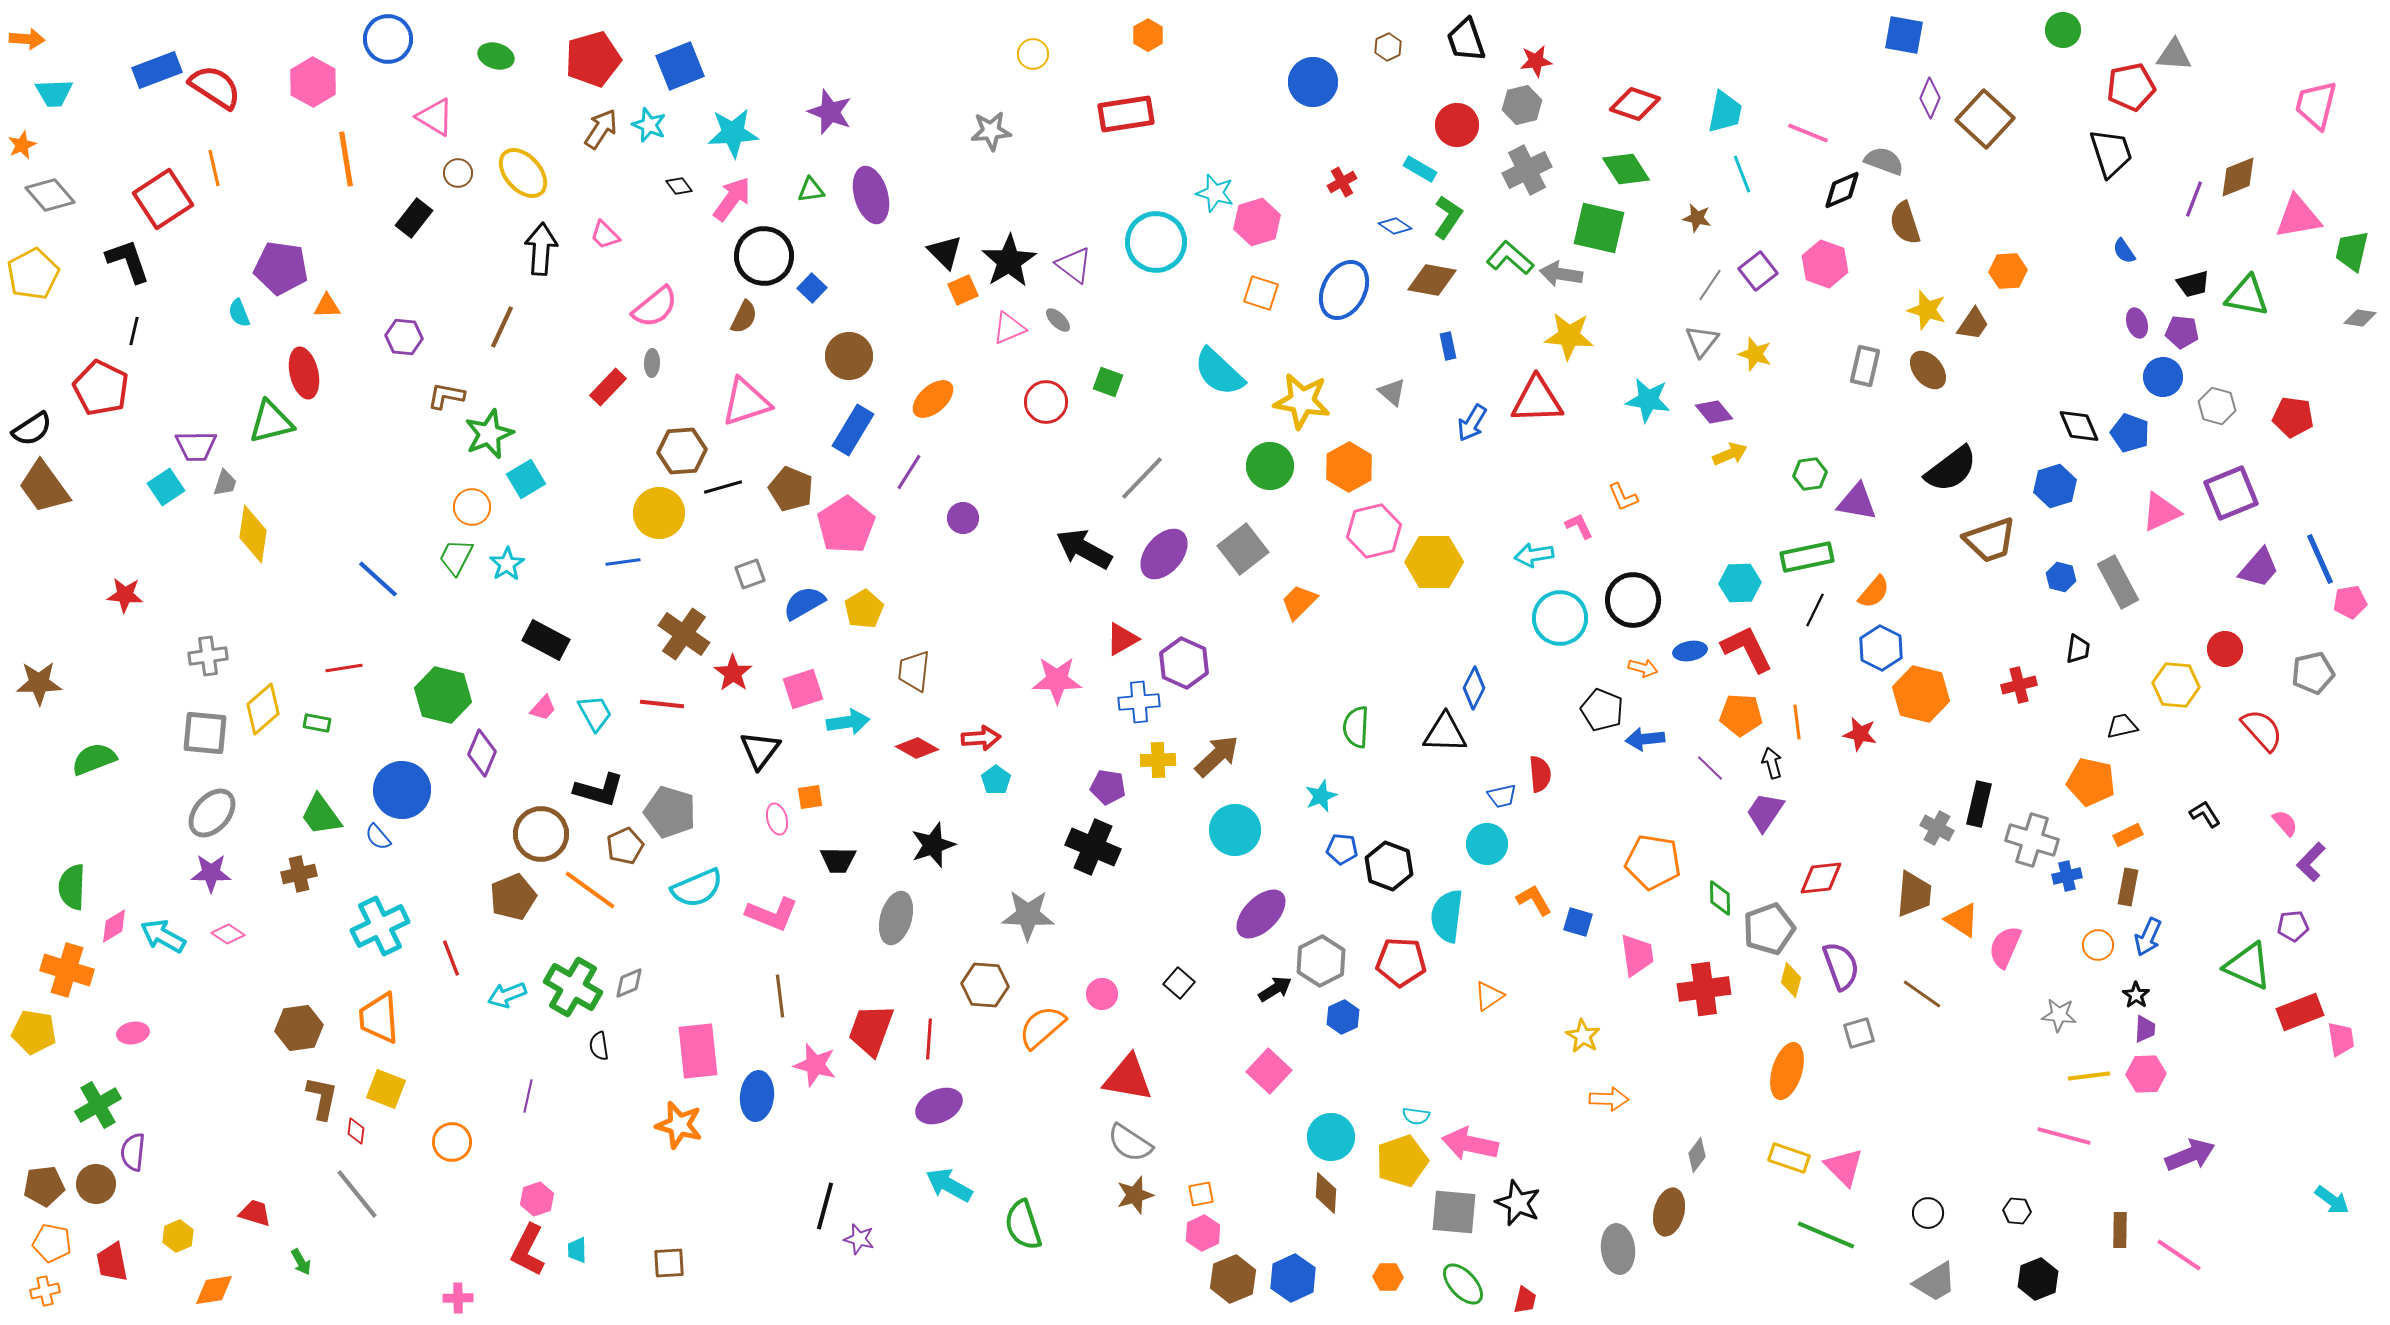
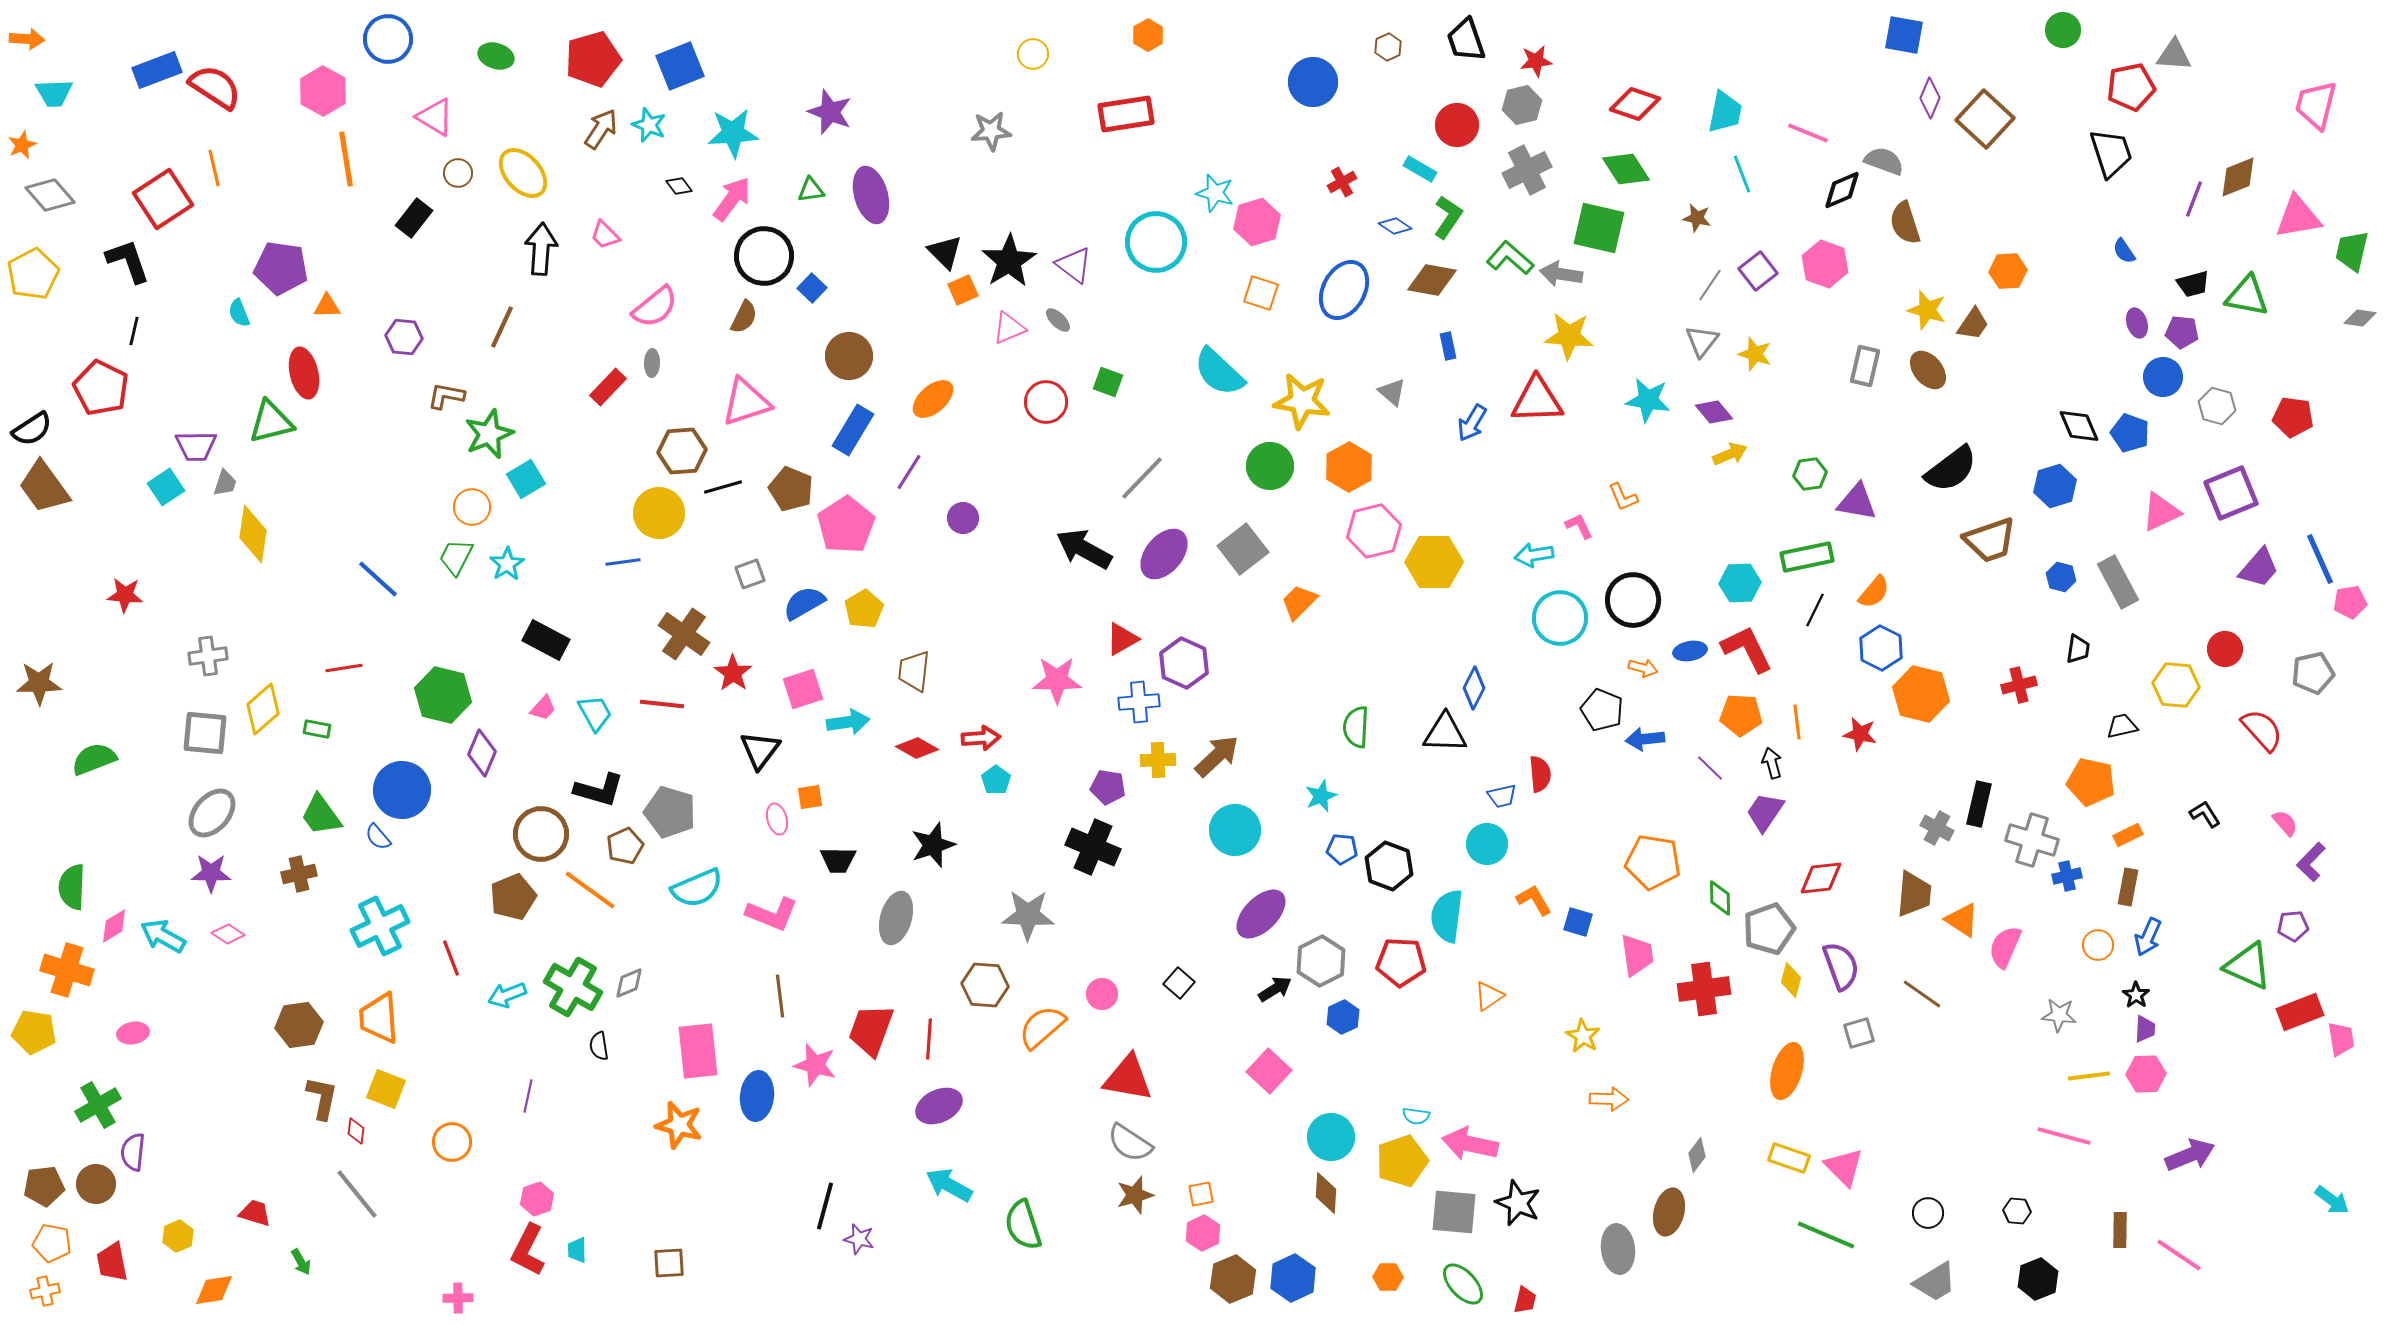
pink hexagon at (313, 82): moved 10 px right, 9 px down
green rectangle at (317, 723): moved 6 px down
brown hexagon at (299, 1028): moved 3 px up
